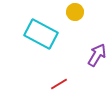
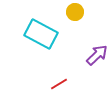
purple arrow: rotated 15 degrees clockwise
